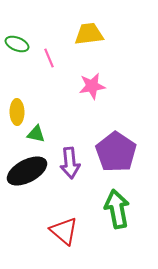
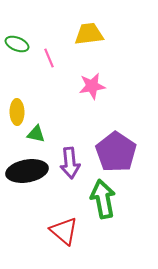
black ellipse: rotated 18 degrees clockwise
green arrow: moved 14 px left, 10 px up
